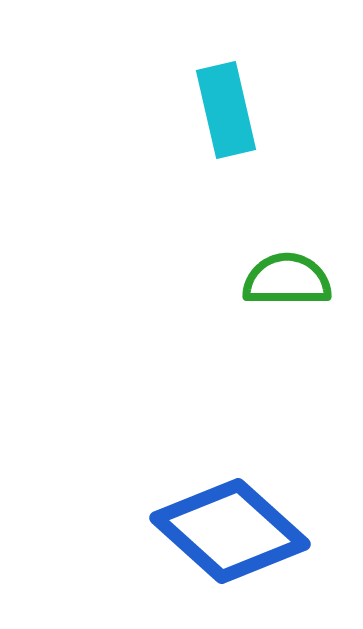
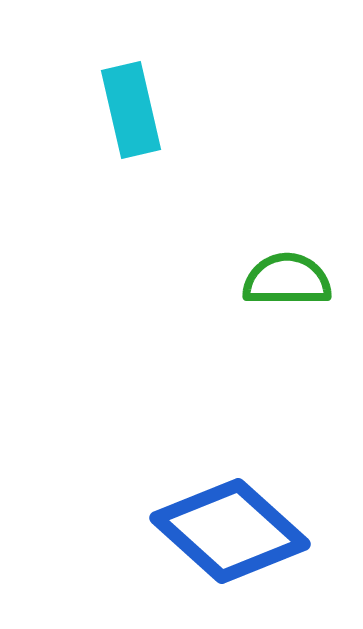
cyan rectangle: moved 95 px left
